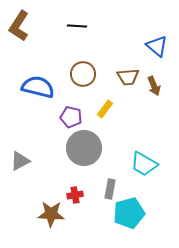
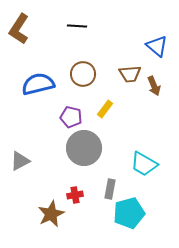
brown L-shape: moved 3 px down
brown trapezoid: moved 2 px right, 3 px up
blue semicircle: moved 3 px up; rotated 28 degrees counterclockwise
brown star: rotated 28 degrees counterclockwise
